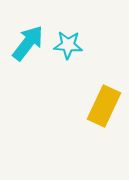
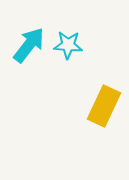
cyan arrow: moved 1 px right, 2 px down
